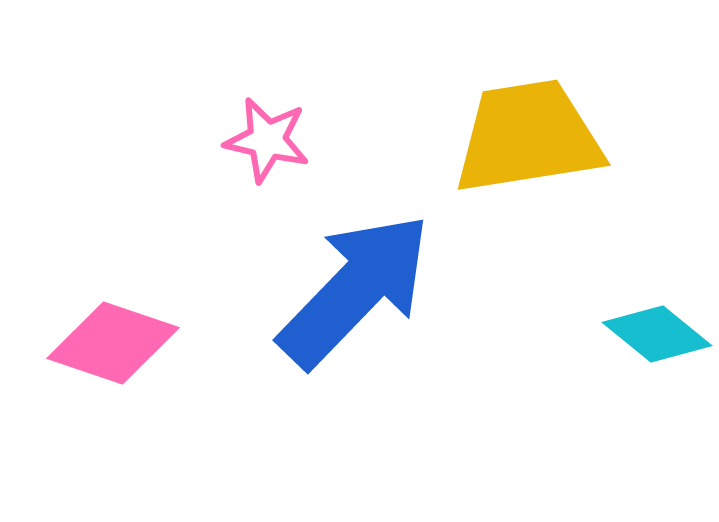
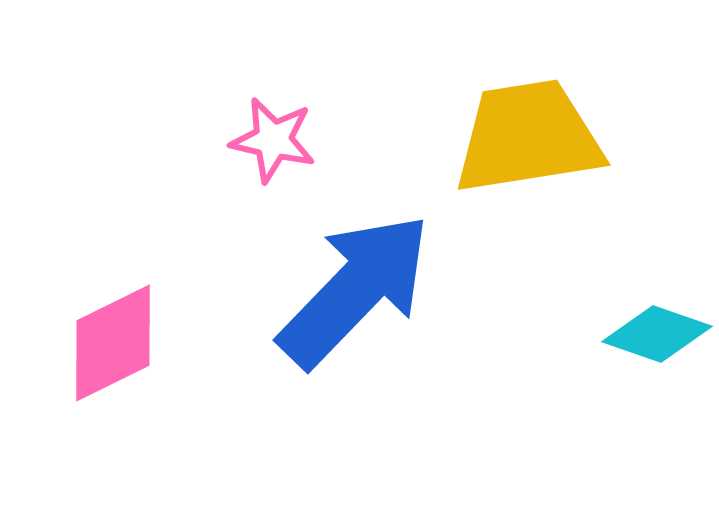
pink star: moved 6 px right
cyan diamond: rotated 20 degrees counterclockwise
pink diamond: rotated 45 degrees counterclockwise
